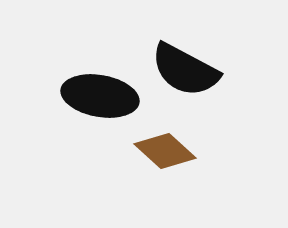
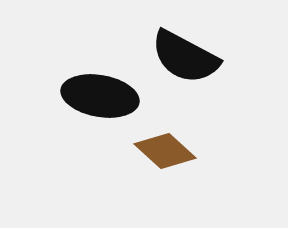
black semicircle: moved 13 px up
